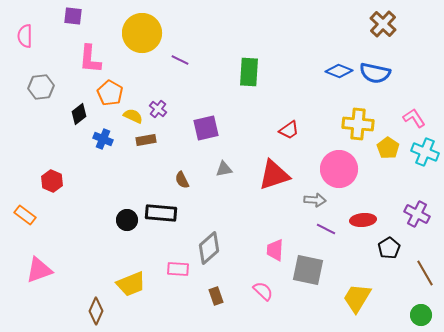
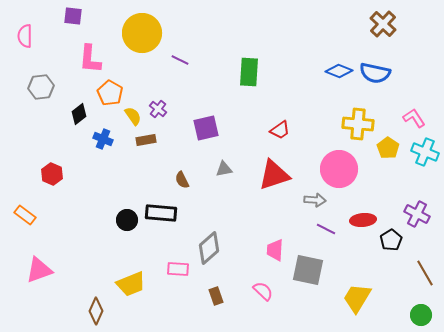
yellow semicircle at (133, 116): rotated 30 degrees clockwise
red trapezoid at (289, 130): moved 9 px left
red hexagon at (52, 181): moved 7 px up
black pentagon at (389, 248): moved 2 px right, 8 px up
